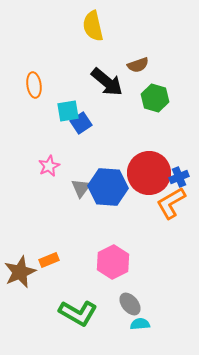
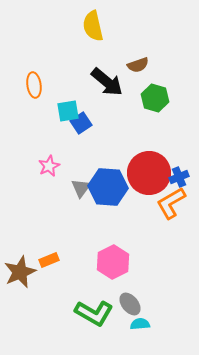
green L-shape: moved 16 px right
